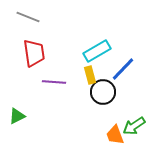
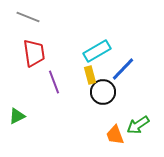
purple line: rotated 65 degrees clockwise
green arrow: moved 4 px right, 1 px up
